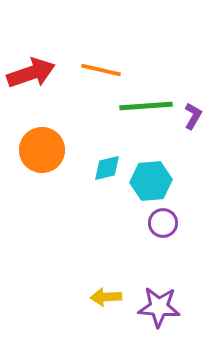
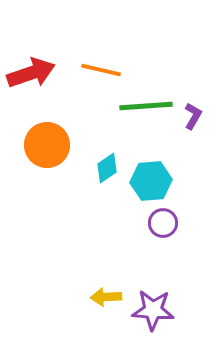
orange circle: moved 5 px right, 5 px up
cyan diamond: rotated 20 degrees counterclockwise
purple star: moved 6 px left, 3 px down
